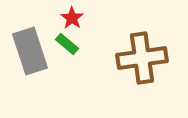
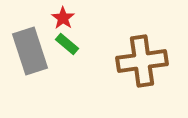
red star: moved 9 px left
brown cross: moved 3 px down
